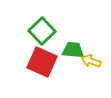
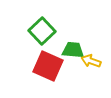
red square: moved 6 px right, 4 px down
